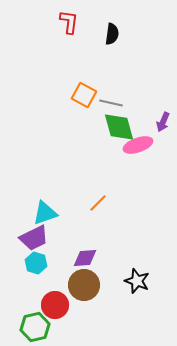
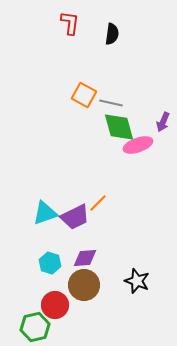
red L-shape: moved 1 px right, 1 px down
purple trapezoid: moved 41 px right, 21 px up
cyan hexagon: moved 14 px right
